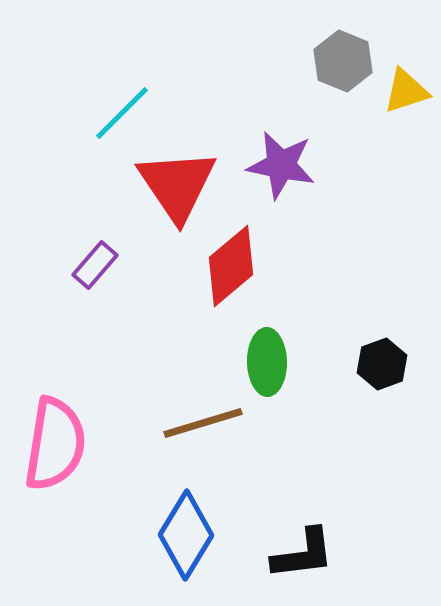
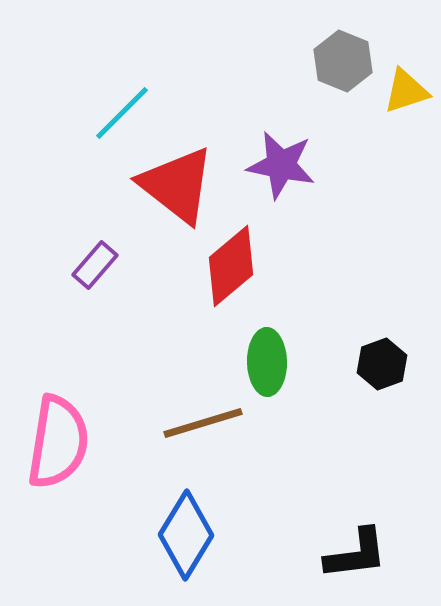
red triangle: rotated 18 degrees counterclockwise
pink semicircle: moved 3 px right, 2 px up
black L-shape: moved 53 px right
